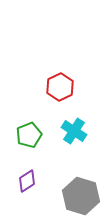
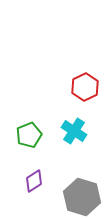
red hexagon: moved 25 px right
purple diamond: moved 7 px right
gray hexagon: moved 1 px right, 1 px down
